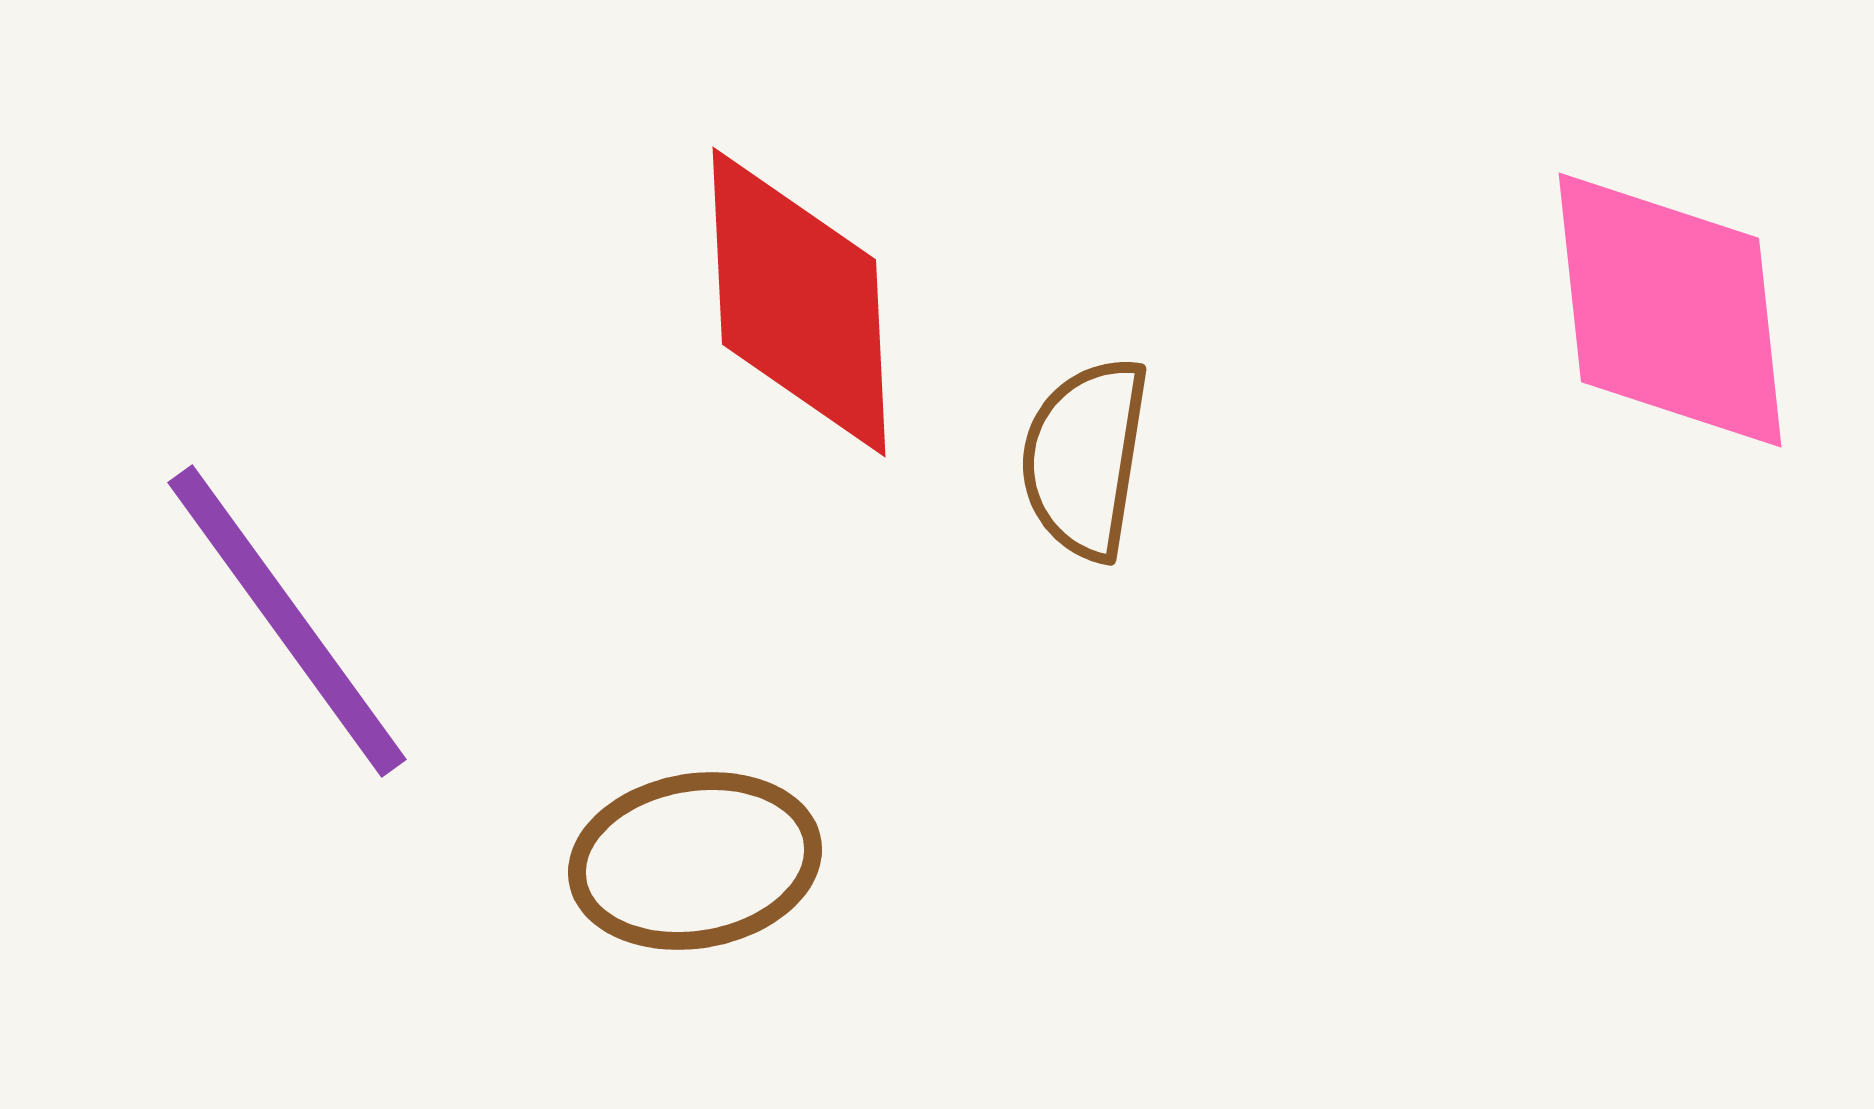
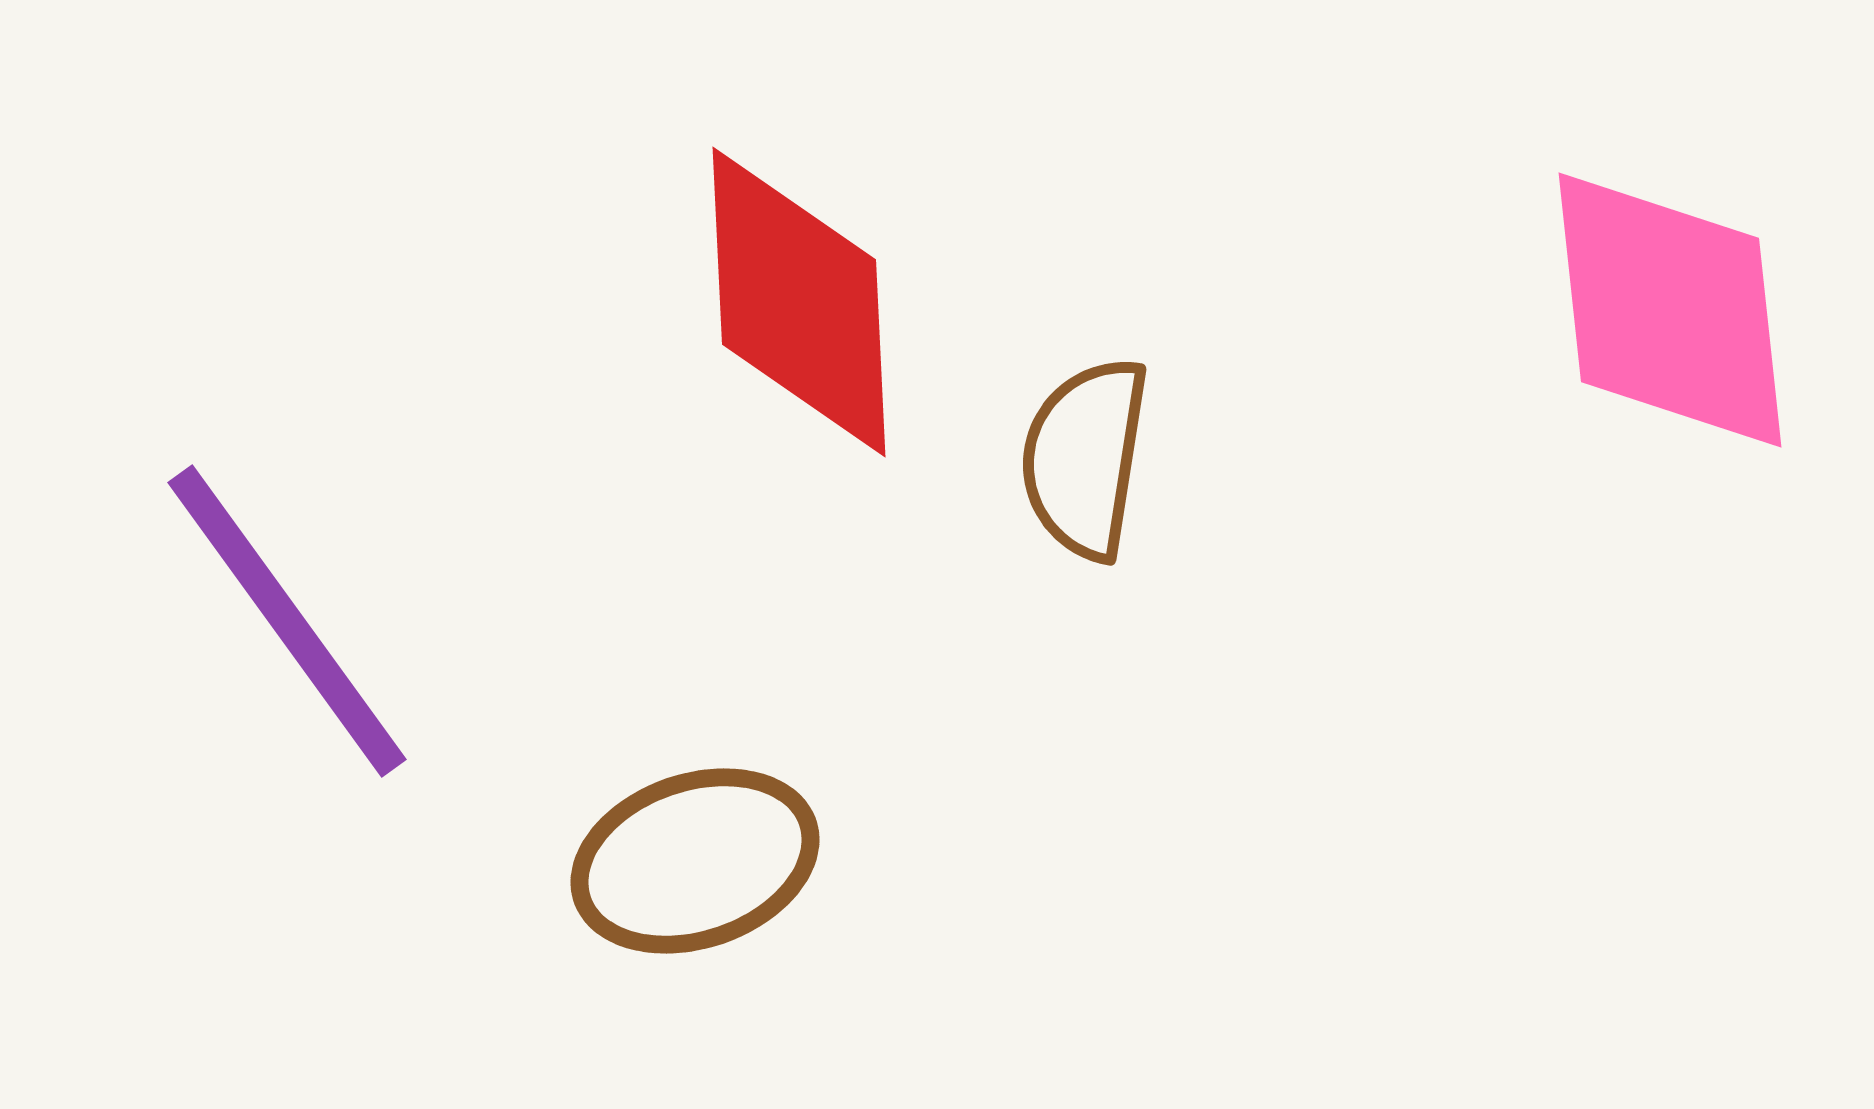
brown ellipse: rotated 9 degrees counterclockwise
